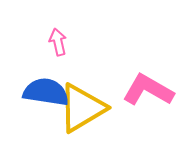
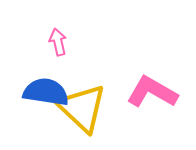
pink L-shape: moved 4 px right, 2 px down
yellow triangle: rotated 46 degrees counterclockwise
